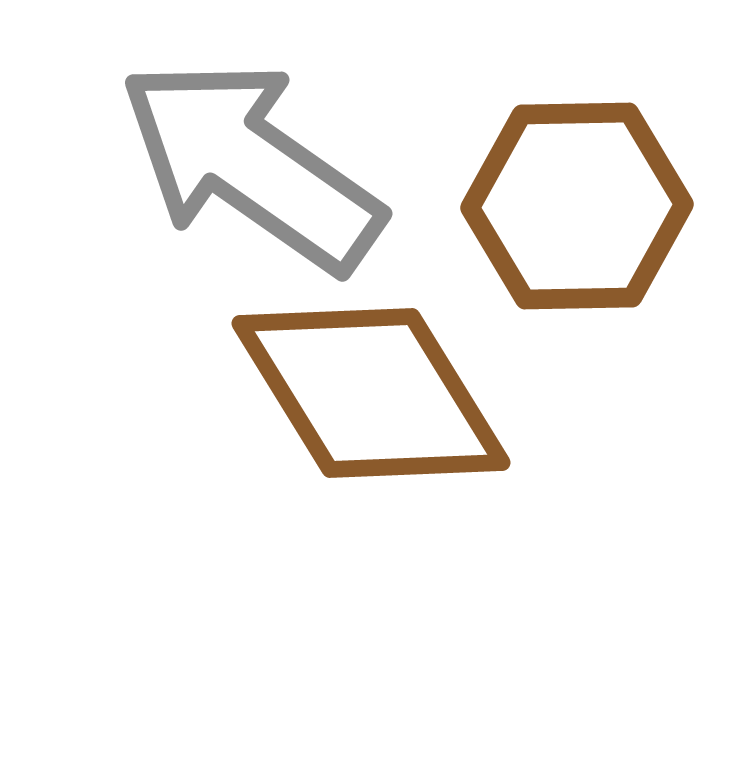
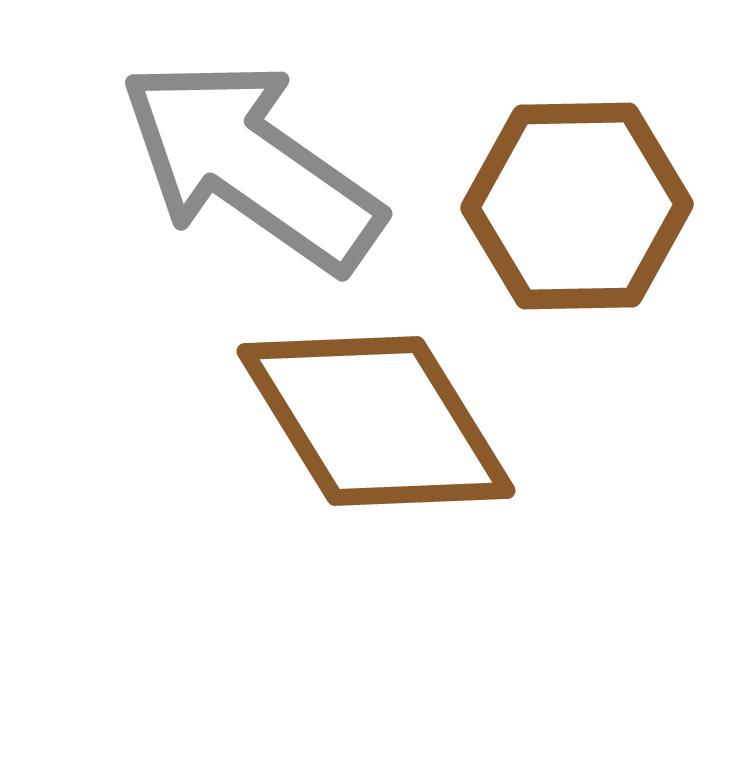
brown diamond: moved 5 px right, 28 px down
